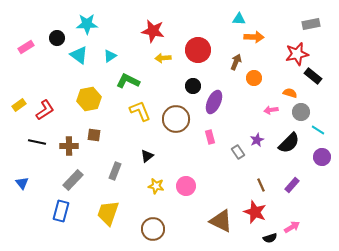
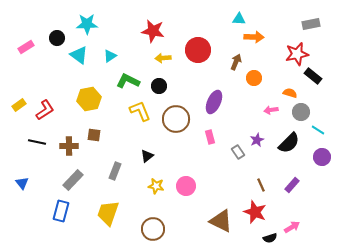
black circle at (193, 86): moved 34 px left
